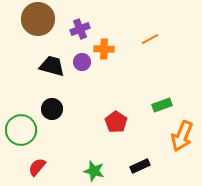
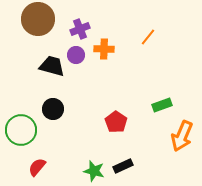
orange line: moved 2 px left, 2 px up; rotated 24 degrees counterclockwise
purple circle: moved 6 px left, 7 px up
black circle: moved 1 px right
black rectangle: moved 17 px left
